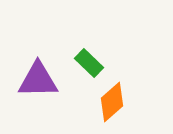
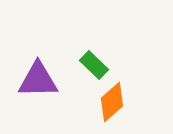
green rectangle: moved 5 px right, 2 px down
